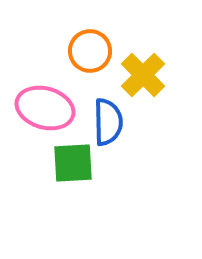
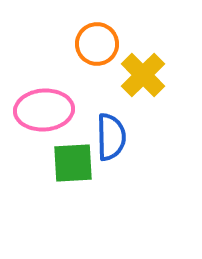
orange circle: moved 7 px right, 7 px up
pink ellipse: moved 1 px left, 2 px down; rotated 20 degrees counterclockwise
blue semicircle: moved 3 px right, 15 px down
